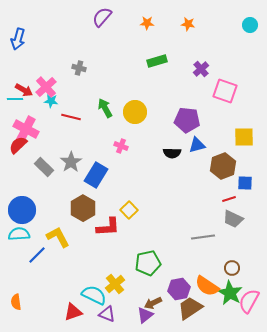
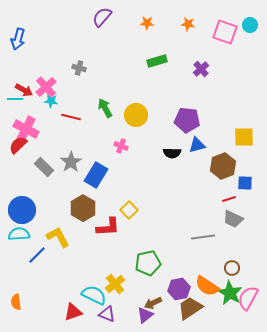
pink square at (225, 91): moved 59 px up
yellow circle at (135, 112): moved 1 px right, 3 px down
pink semicircle at (249, 301): moved 1 px left, 3 px up
